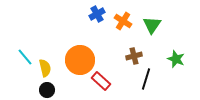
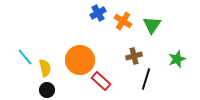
blue cross: moved 1 px right, 1 px up
green star: moved 1 px right; rotated 30 degrees clockwise
